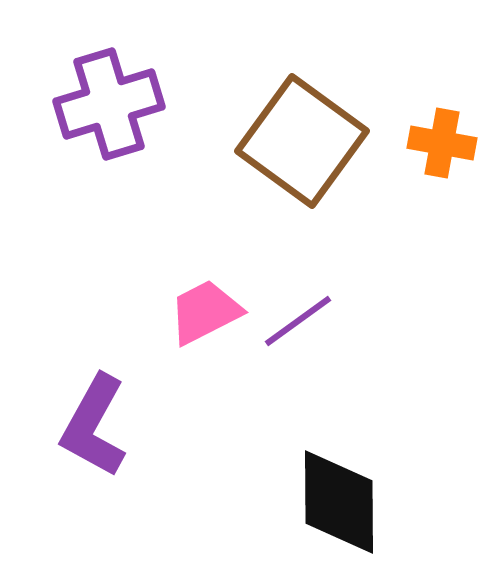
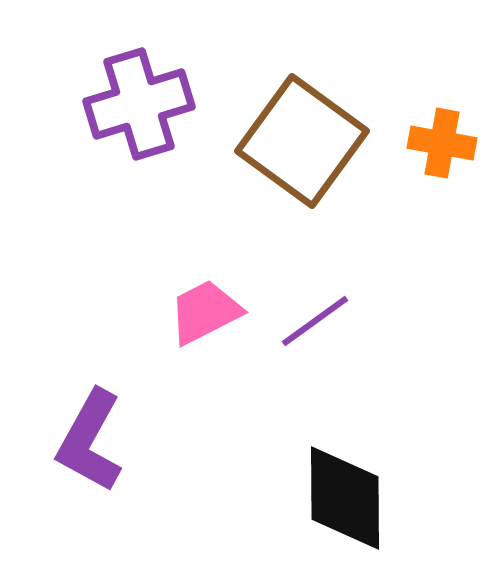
purple cross: moved 30 px right
purple line: moved 17 px right
purple L-shape: moved 4 px left, 15 px down
black diamond: moved 6 px right, 4 px up
